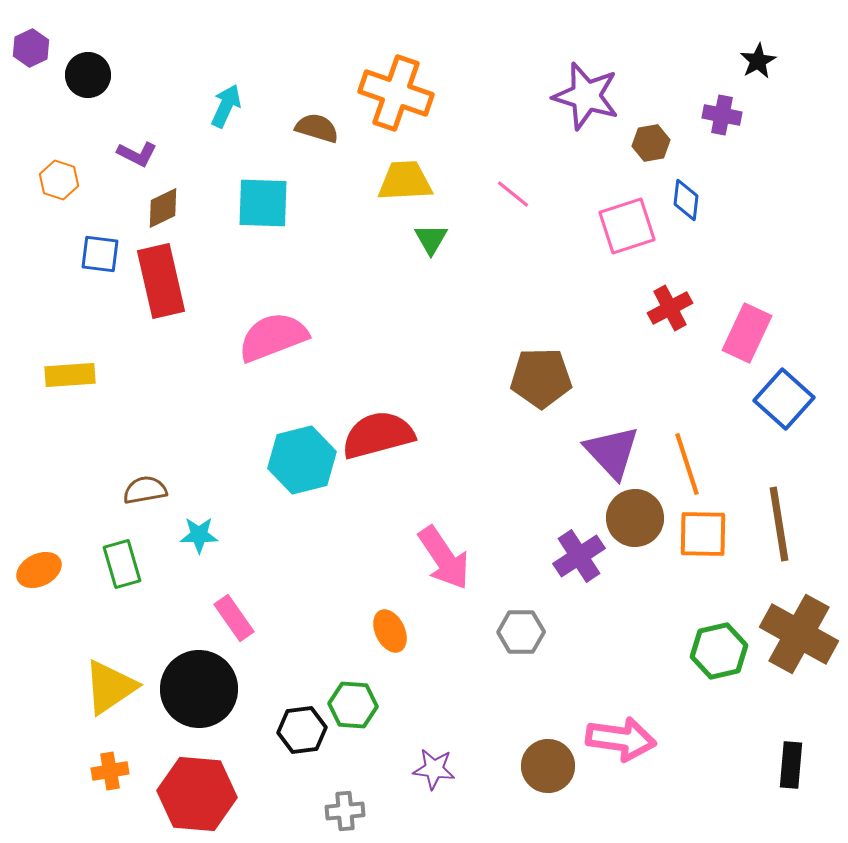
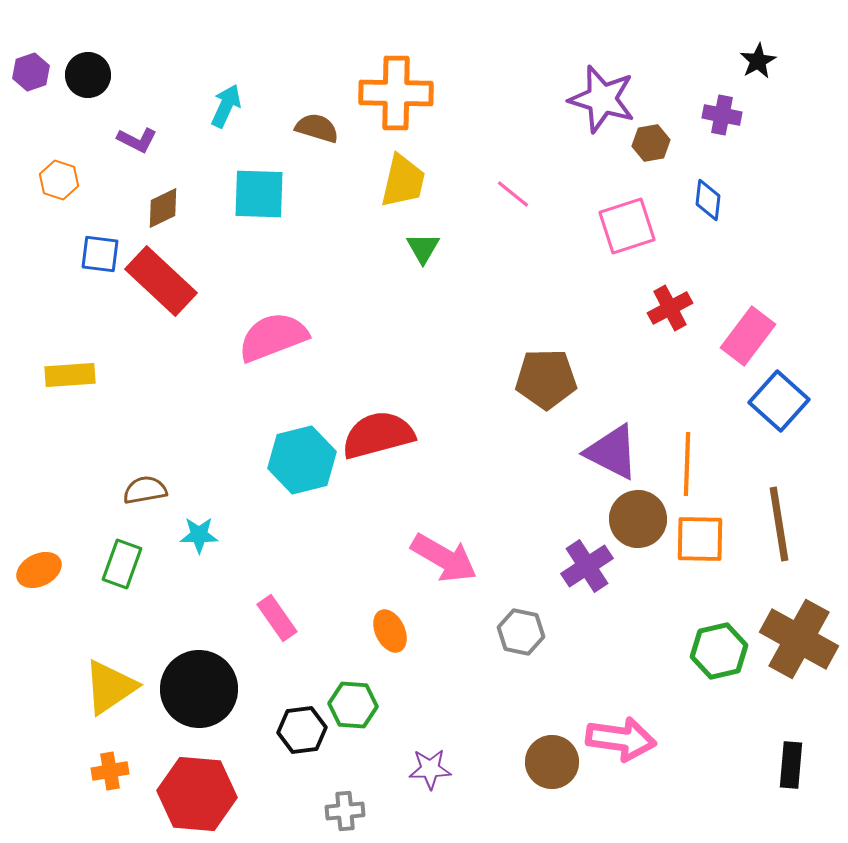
purple hexagon at (31, 48): moved 24 px down; rotated 6 degrees clockwise
orange cross at (396, 93): rotated 18 degrees counterclockwise
purple star at (586, 96): moved 16 px right, 3 px down
purple L-shape at (137, 154): moved 14 px up
yellow trapezoid at (405, 181): moved 2 px left; rotated 106 degrees clockwise
blue diamond at (686, 200): moved 22 px right
cyan square at (263, 203): moved 4 px left, 9 px up
green triangle at (431, 239): moved 8 px left, 9 px down
red rectangle at (161, 281): rotated 34 degrees counterclockwise
pink rectangle at (747, 333): moved 1 px right, 3 px down; rotated 12 degrees clockwise
brown pentagon at (541, 378): moved 5 px right, 1 px down
blue square at (784, 399): moved 5 px left, 2 px down
purple triangle at (612, 452): rotated 20 degrees counterclockwise
orange line at (687, 464): rotated 20 degrees clockwise
brown circle at (635, 518): moved 3 px right, 1 px down
orange square at (703, 534): moved 3 px left, 5 px down
purple cross at (579, 556): moved 8 px right, 10 px down
pink arrow at (444, 558): rotated 26 degrees counterclockwise
green rectangle at (122, 564): rotated 36 degrees clockwise
pink rectangle at (234, 618): moved 43 px right
gray hexagon at (521, 632): rotated 12 degrees clockwise
brown cross at (799, 634): moved 5 px down
brown circle at (548, 766): moved 4 px right, 4 px up
purple star at (434, 769): moved 4 px left; rotated 9 degrees counterclockwise
